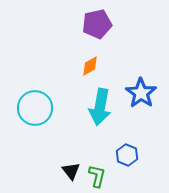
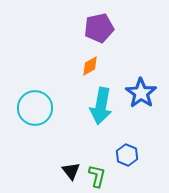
purple pentagon: moved 2 px right, 4 px down
cyan arrow: moved 1 px right, 1 px up
